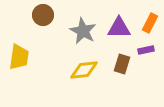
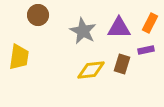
brown circle: moved 5 px left
yellow diamond: moved 7 px right
